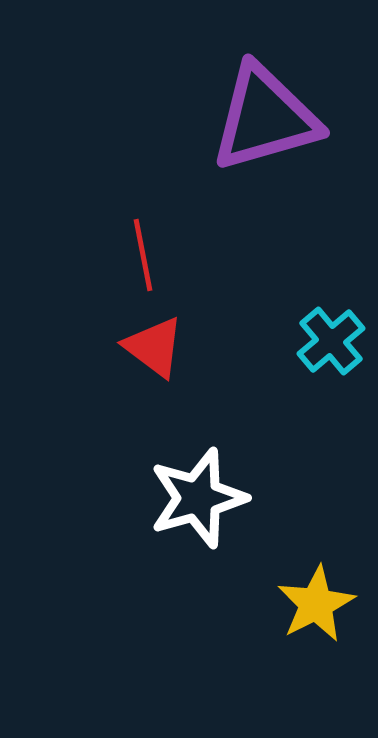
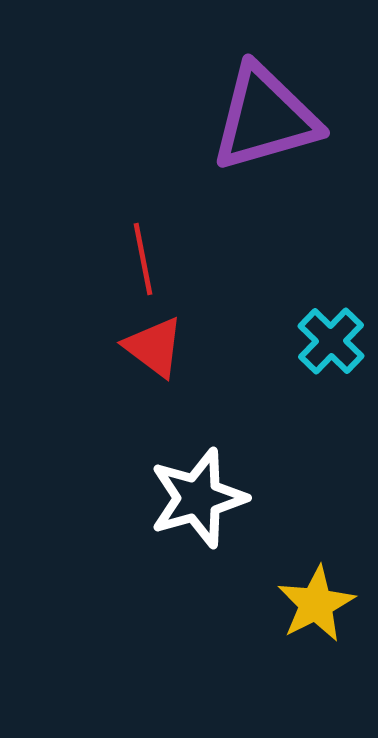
red line: moved 4 px down
cyan cross: rotated 6 degrees counterclockwise
